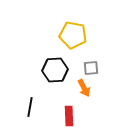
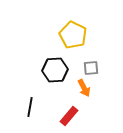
yellow pentagon: rotated 16 degrees clockwise
red rectangle: rotated 42 degrees clockwise
